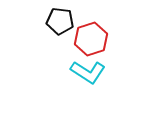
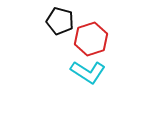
black pentagon: rotated 8 degrees clockwise
